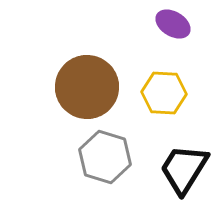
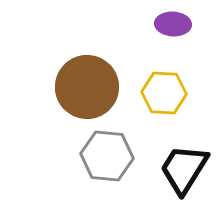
purple ellipse: rotated 28 degrees counterclockwise
gray hexagon: moved 2 px right, 1 px up; rotated 12 degrees counterclockwise
